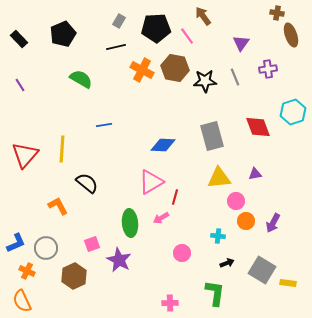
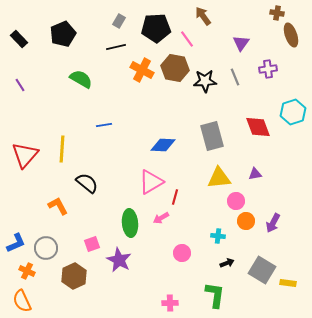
pink line at (187, 36): moved 3 px down
green L-shape at (215, 293): moved 2 px down
